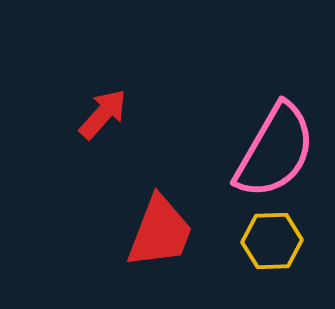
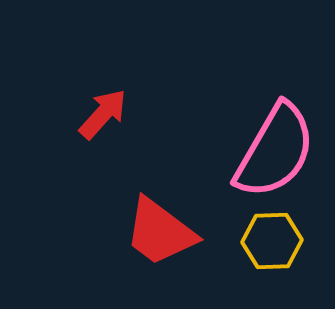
red trapezoid: rotated 106 degrees clockwise
